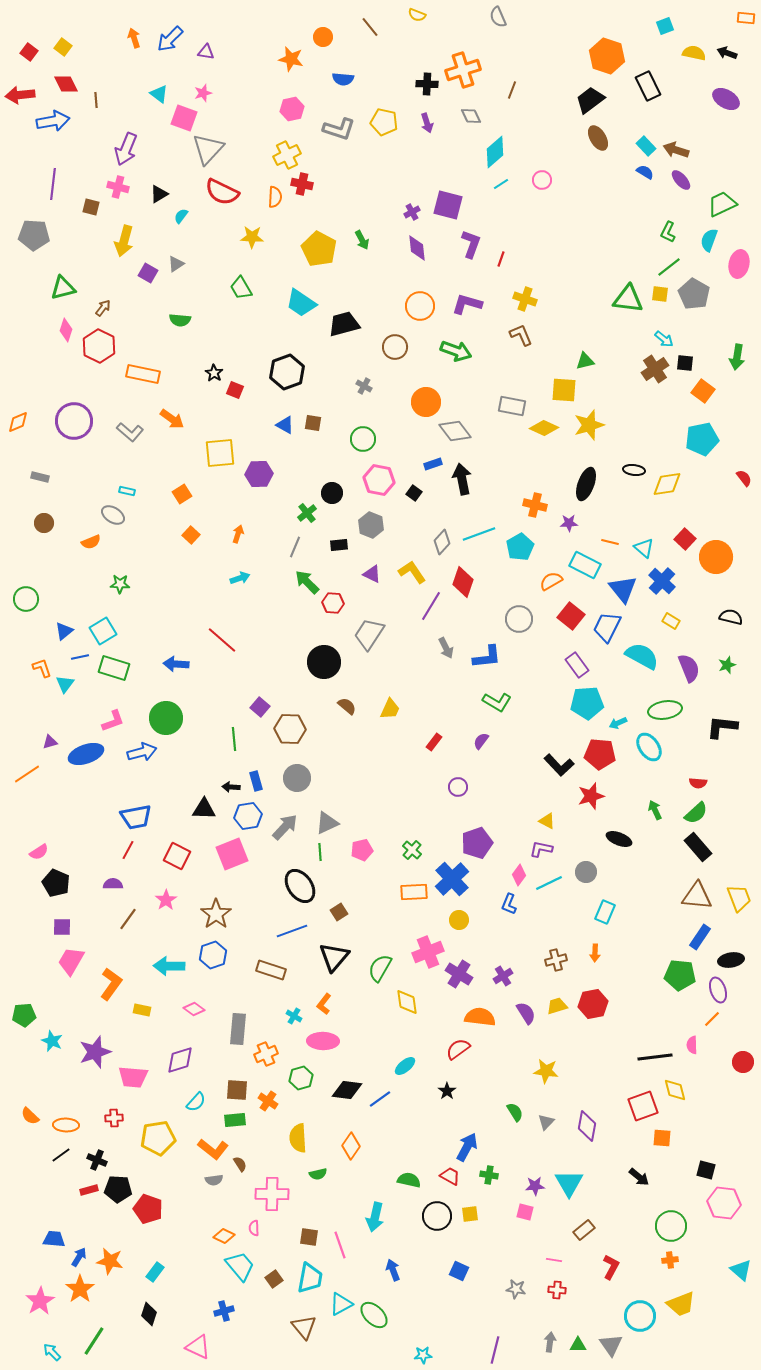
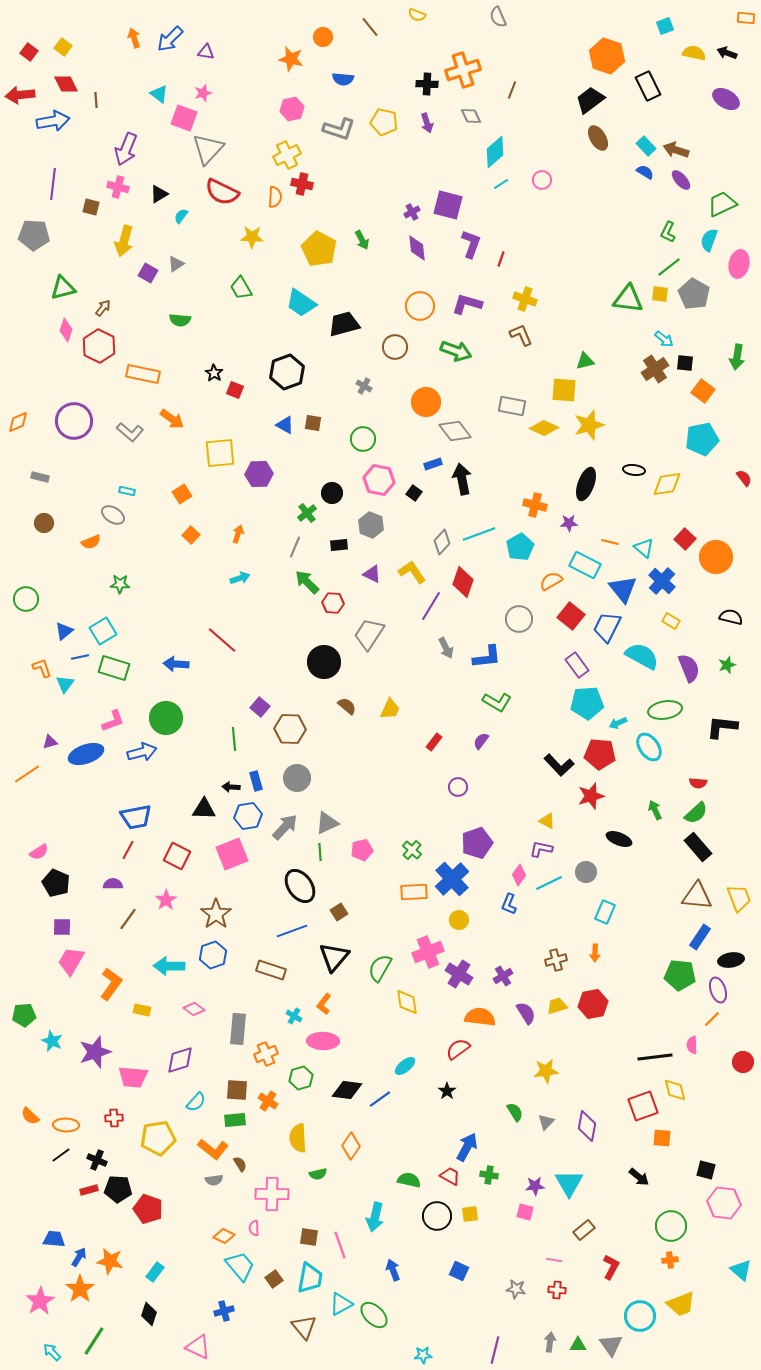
yellow star at (546, 1071): rotated 15 degrees counterclockwise
